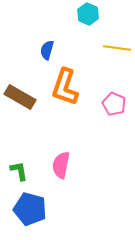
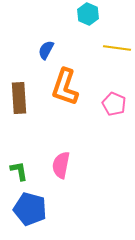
blue semicircle: moved 1 px left; rotated 12 degrees clockwise
brown rectangle: moved 1 px left, 1 px down; rotated 56 degrees clockwise
